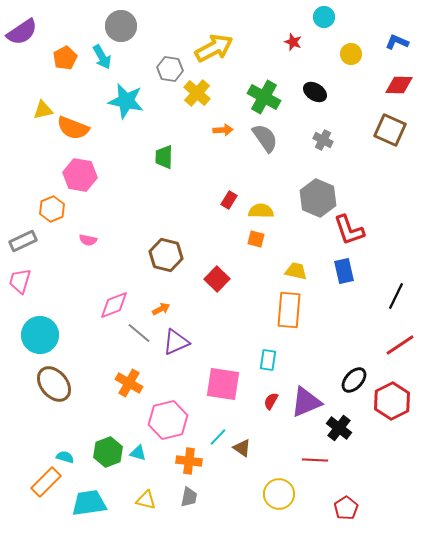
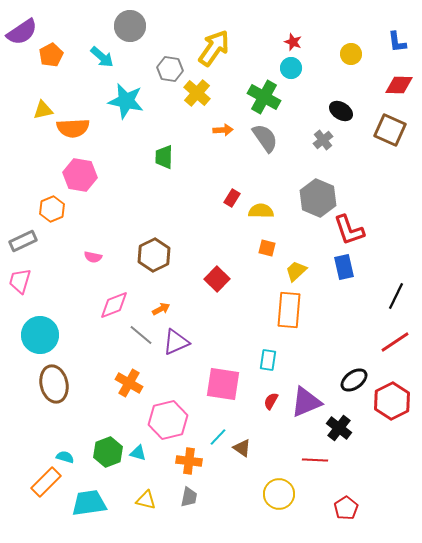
cyan circle at (324, 17): moved 33 px left, 51 px down
gray circle at (121, 26): moved 9 px right
blue L-shape at (397, 42): rotated 120 degrees counterclockwise
yellow arrow at (214, 48): rotated 27 degrees counterclockwise
cyan arrow at (102, 57): rotated 20 degrees counterclockwise
orange pentagon at (65, 58): moved 14 px left, 3 px up
black ellipse at (315, 92): moved 26 px right, 19 px down
orange semicircle at (73, 128): rotated 24 degrees counterclockwise
gray cross at (323, 140): rotated 24 degrees clockwise
red rectangle at (229, 200): moved 3 px right, 2 px up
orange square at (256, 239): moved 11 px right, 9 px down
pink semicircle at (88, 240): moved 5 px right, 17 px down
brown hexagon at (166, 255): moved 12 px left; rotated 20 degrees clockwise
yellow trapezoid at (296, 271): rotated 55 degrees counterclockwise
blue rectangle at (344, 271): moved 4 px up
gray line at (139, 333): moved 2 px right, 2 px down
red line at (400, 345): moved 5 px left, 3 px up
black ellipse at (354, 380): rotated 12 degrees clockwise
brown ellipse at (54, 384): rotated 27 degrees clockwise
